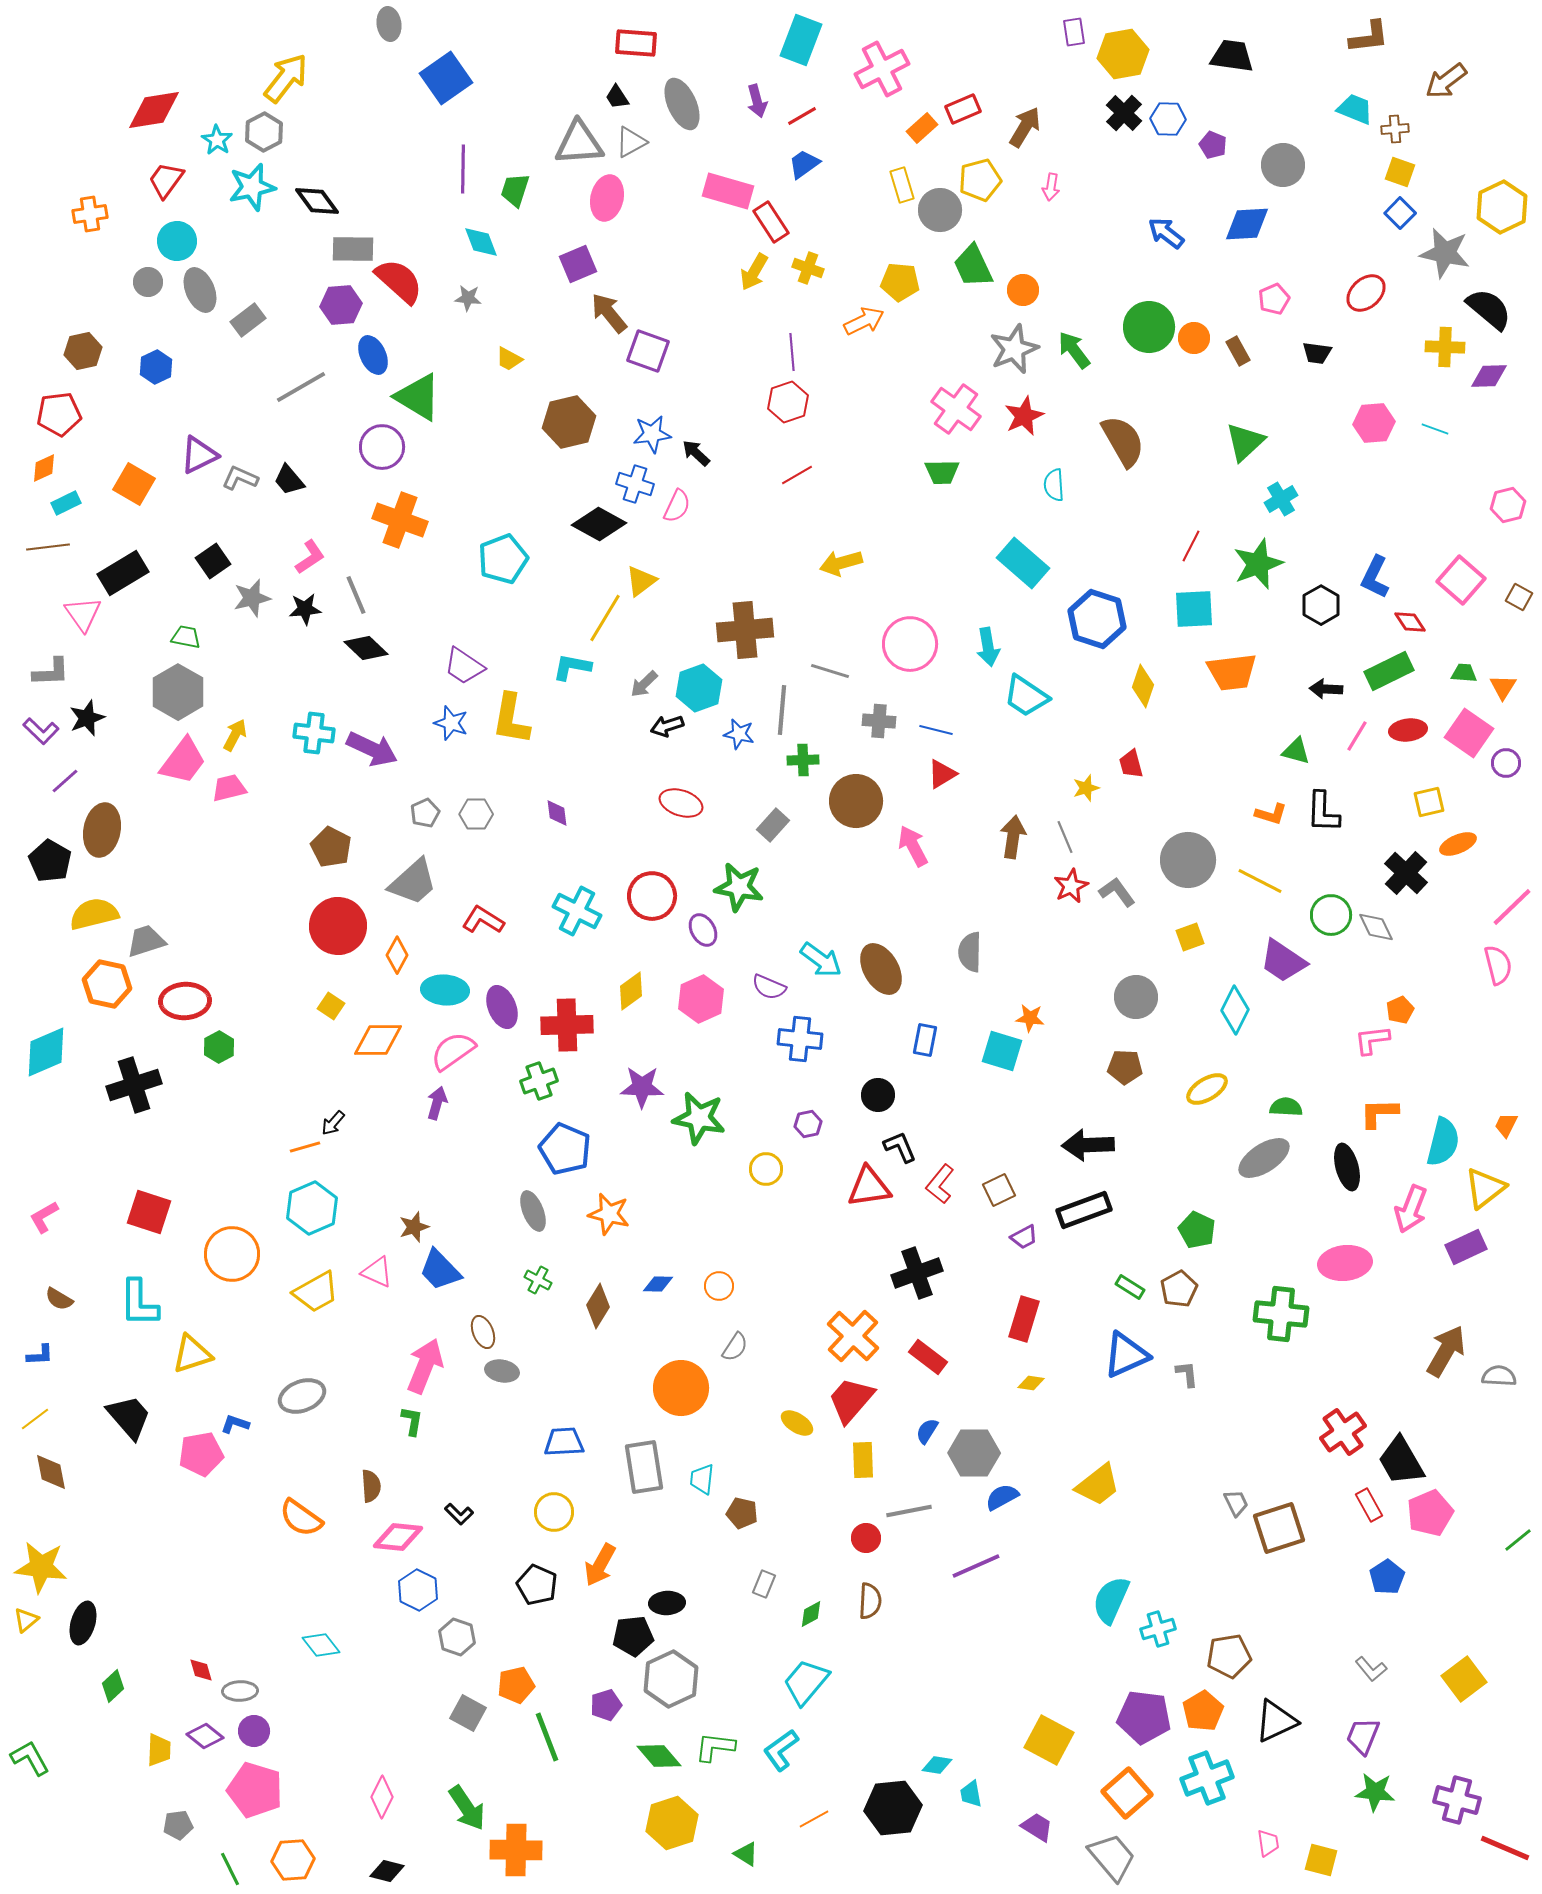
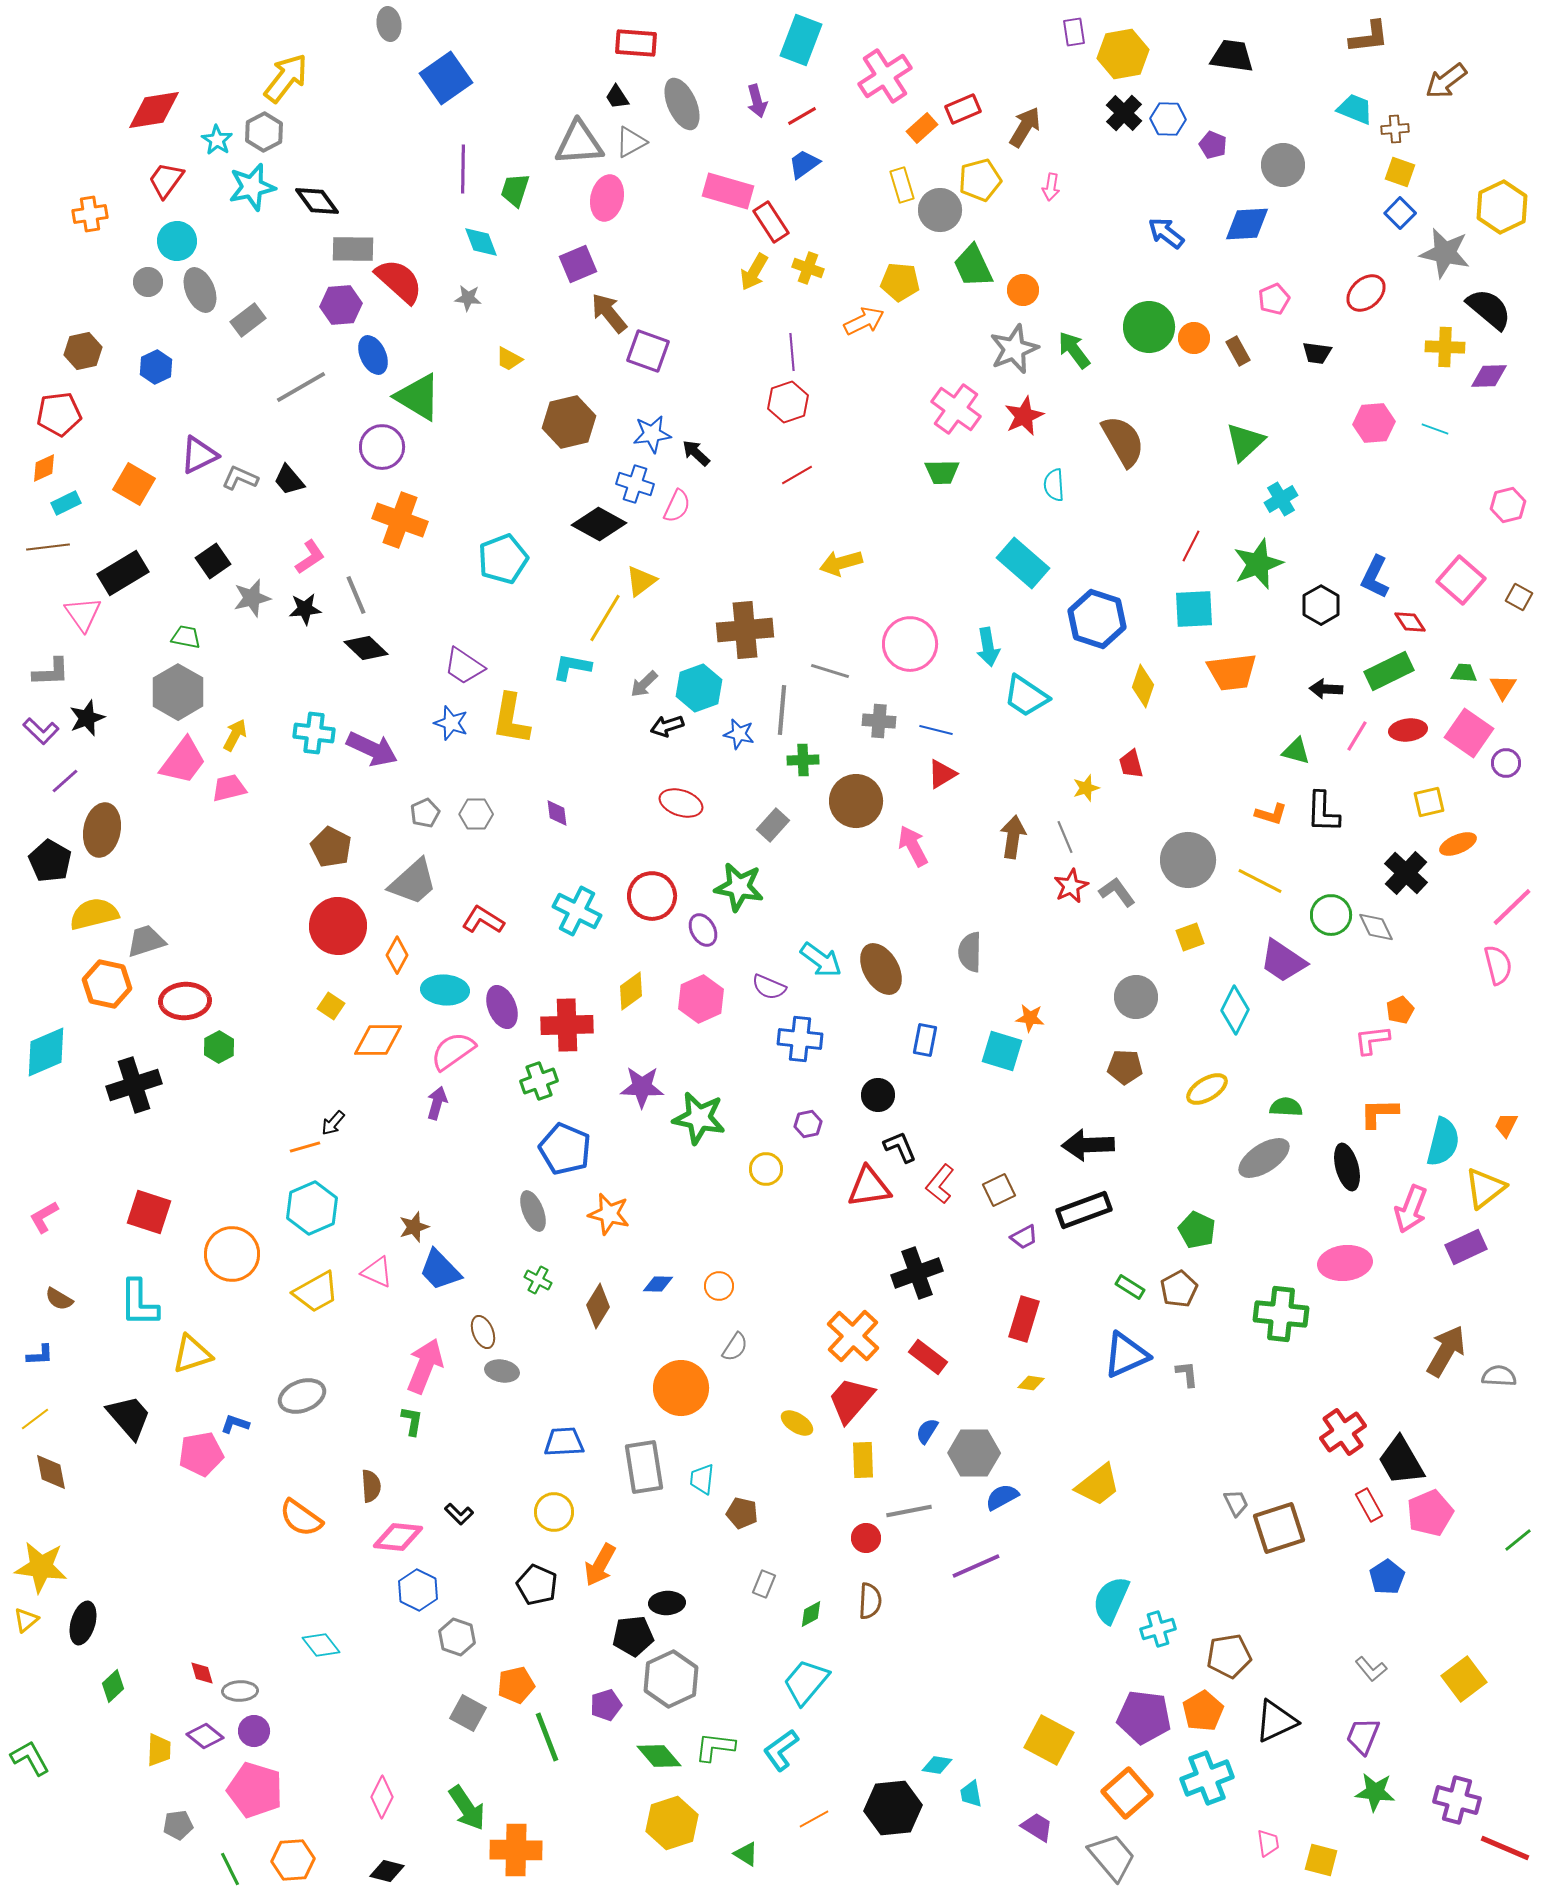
pink cross at (882, 69): moved 3 px right, 7 px down; rotated 6 degrees counterclockwise
red diamond at (201, 1670): moved 1 px right, 3 px down
